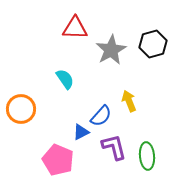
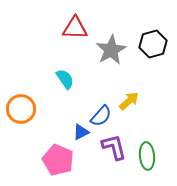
yellow arrow: rotated 70 degrees clockwise
